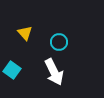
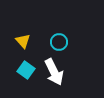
yellow triangle: moved 2 px left, 8 px down
cyan square: moved 14 px right
